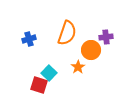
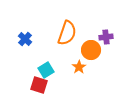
blue cross: moved 4 px left; rotated 32 degrees counterclockwise
orange star: moved 1 px right
cyan square: moved 3 px left, 3 px up; rotated 14 degrees clockwise
